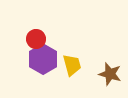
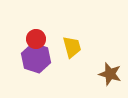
purple hexagon: moved 7 px left, 1 px up; rotated 12 degrees counterclockwise
yellow trapezoid: moved 18 px up
